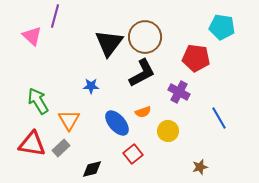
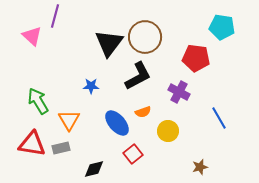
black L-shape: moved 4 px left, 3 px down
gray rectangle: rotated 30 degrees clockwise
black diamond: moved 2 px right
